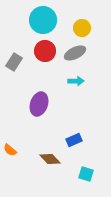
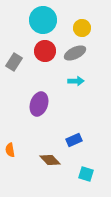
orange semicircle: rotated 40 degrees clockwise
brown diamond: moved 1 px down
